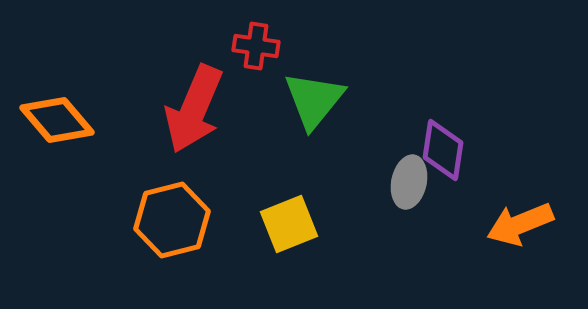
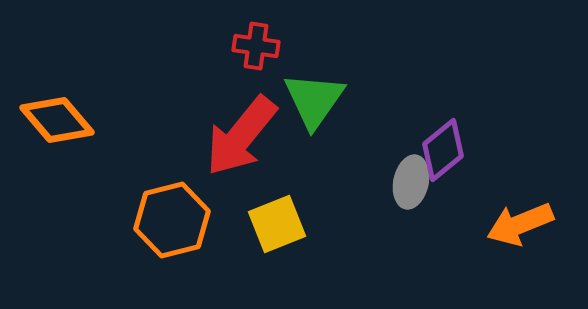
green triangle: rotated 4 degrees counterclockwise
red arrow: moved 47 px right, 27 px down; rotated 16 degrees clockwise
purple diamond: rotated 42 degrees clockwise
gray ellipse: moved 2 px right
yellow square: moved 12 px left
